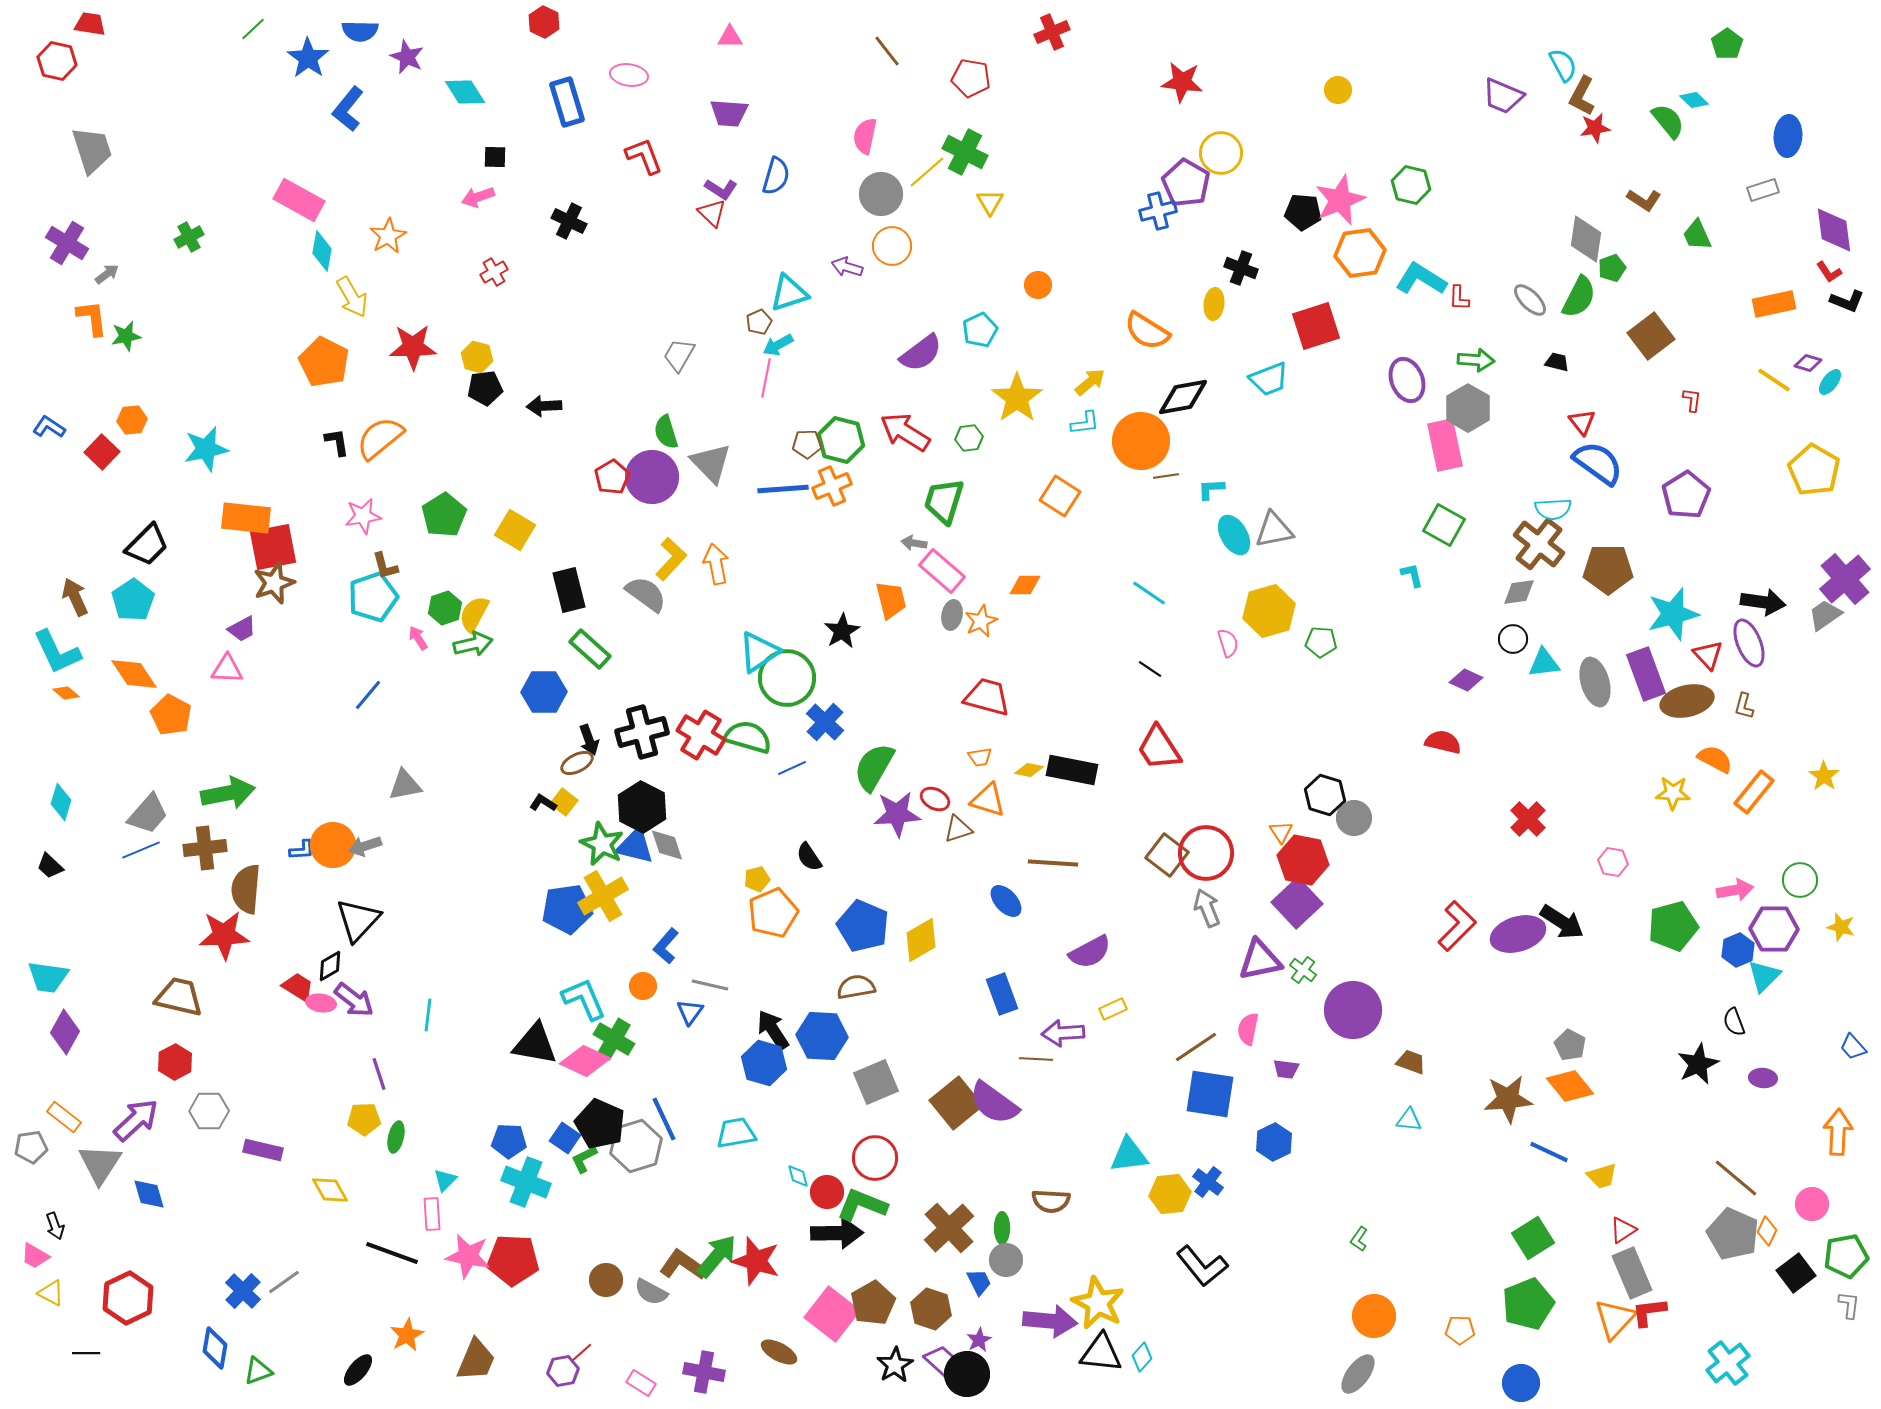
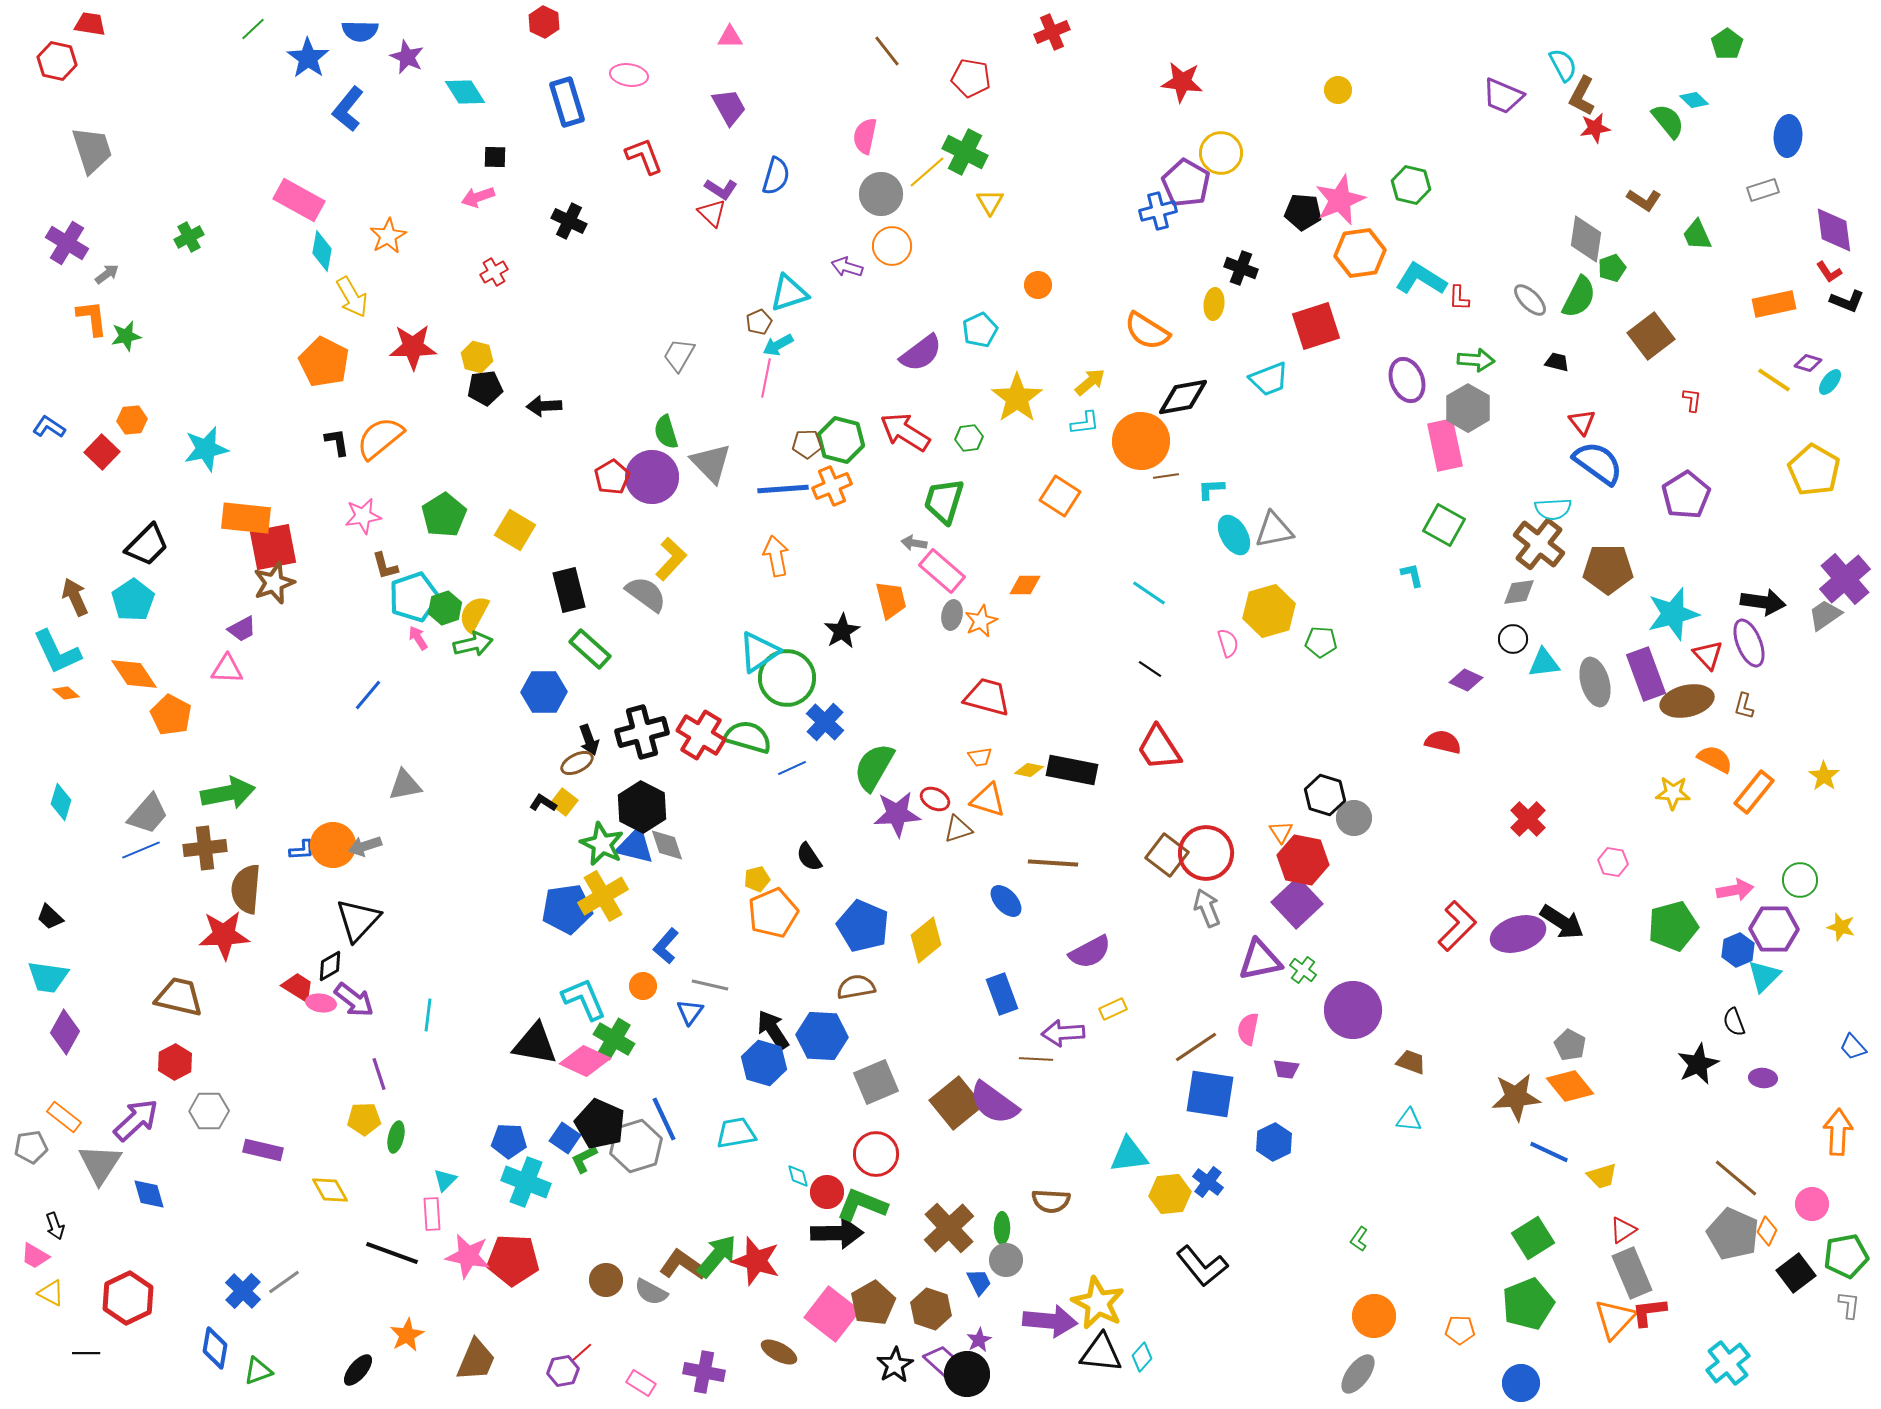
purple trapezoid at (729, 113): moved 6 px up; rotated 123 degrees counterclockwise
orange arrow at (716, 564): moved 60 px right, 8 px up
cyan pentagon at (373, 597): moved 41 px right
black trapezoid at (50, 866): moved 51 px down
yellow diamond at (921, 940): moved 5 px right; rotated 9 degrees counterclockwise
brown star at (1508, 1099): moved 8 px right, 2 px up
red circle at (875, 1158): moved 1 px right, 4 px up
